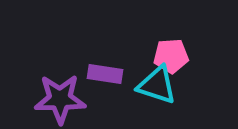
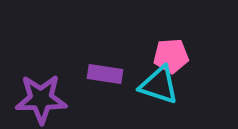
cyan triangle: moved 2 px right
purple star: moved 19 px left
